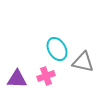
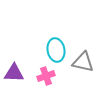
cyan ellipse: moved 1 px left, 1 px down; rotated 20 degrees clockwise
purple triangle: moved 3 px left, 6 px up
